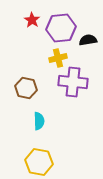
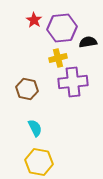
red star: moved 2 px right
purple hexagon: moved 1 px right
black semicircle: moved 2 px down
purple cross: rotated 12 degrees counterclockwise
brown hexagon: moved 1 px right, 1 px down
cyan semicircle: moved 4 px left, 7 px down; rotated 24 degrees counterclockwise
